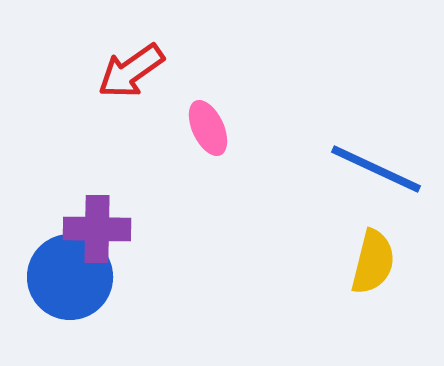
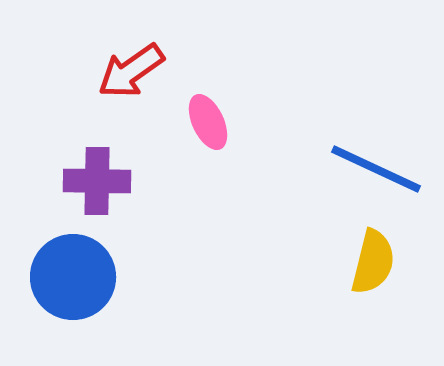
pink ellipse: moved 6 px up
purple cross: moved 48 px up
blue circle: moved 3 px right
